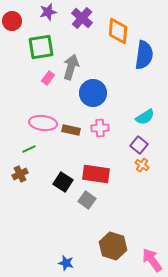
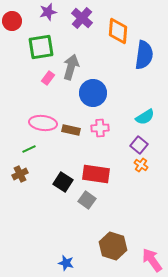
orange cross: moved 1 px left
